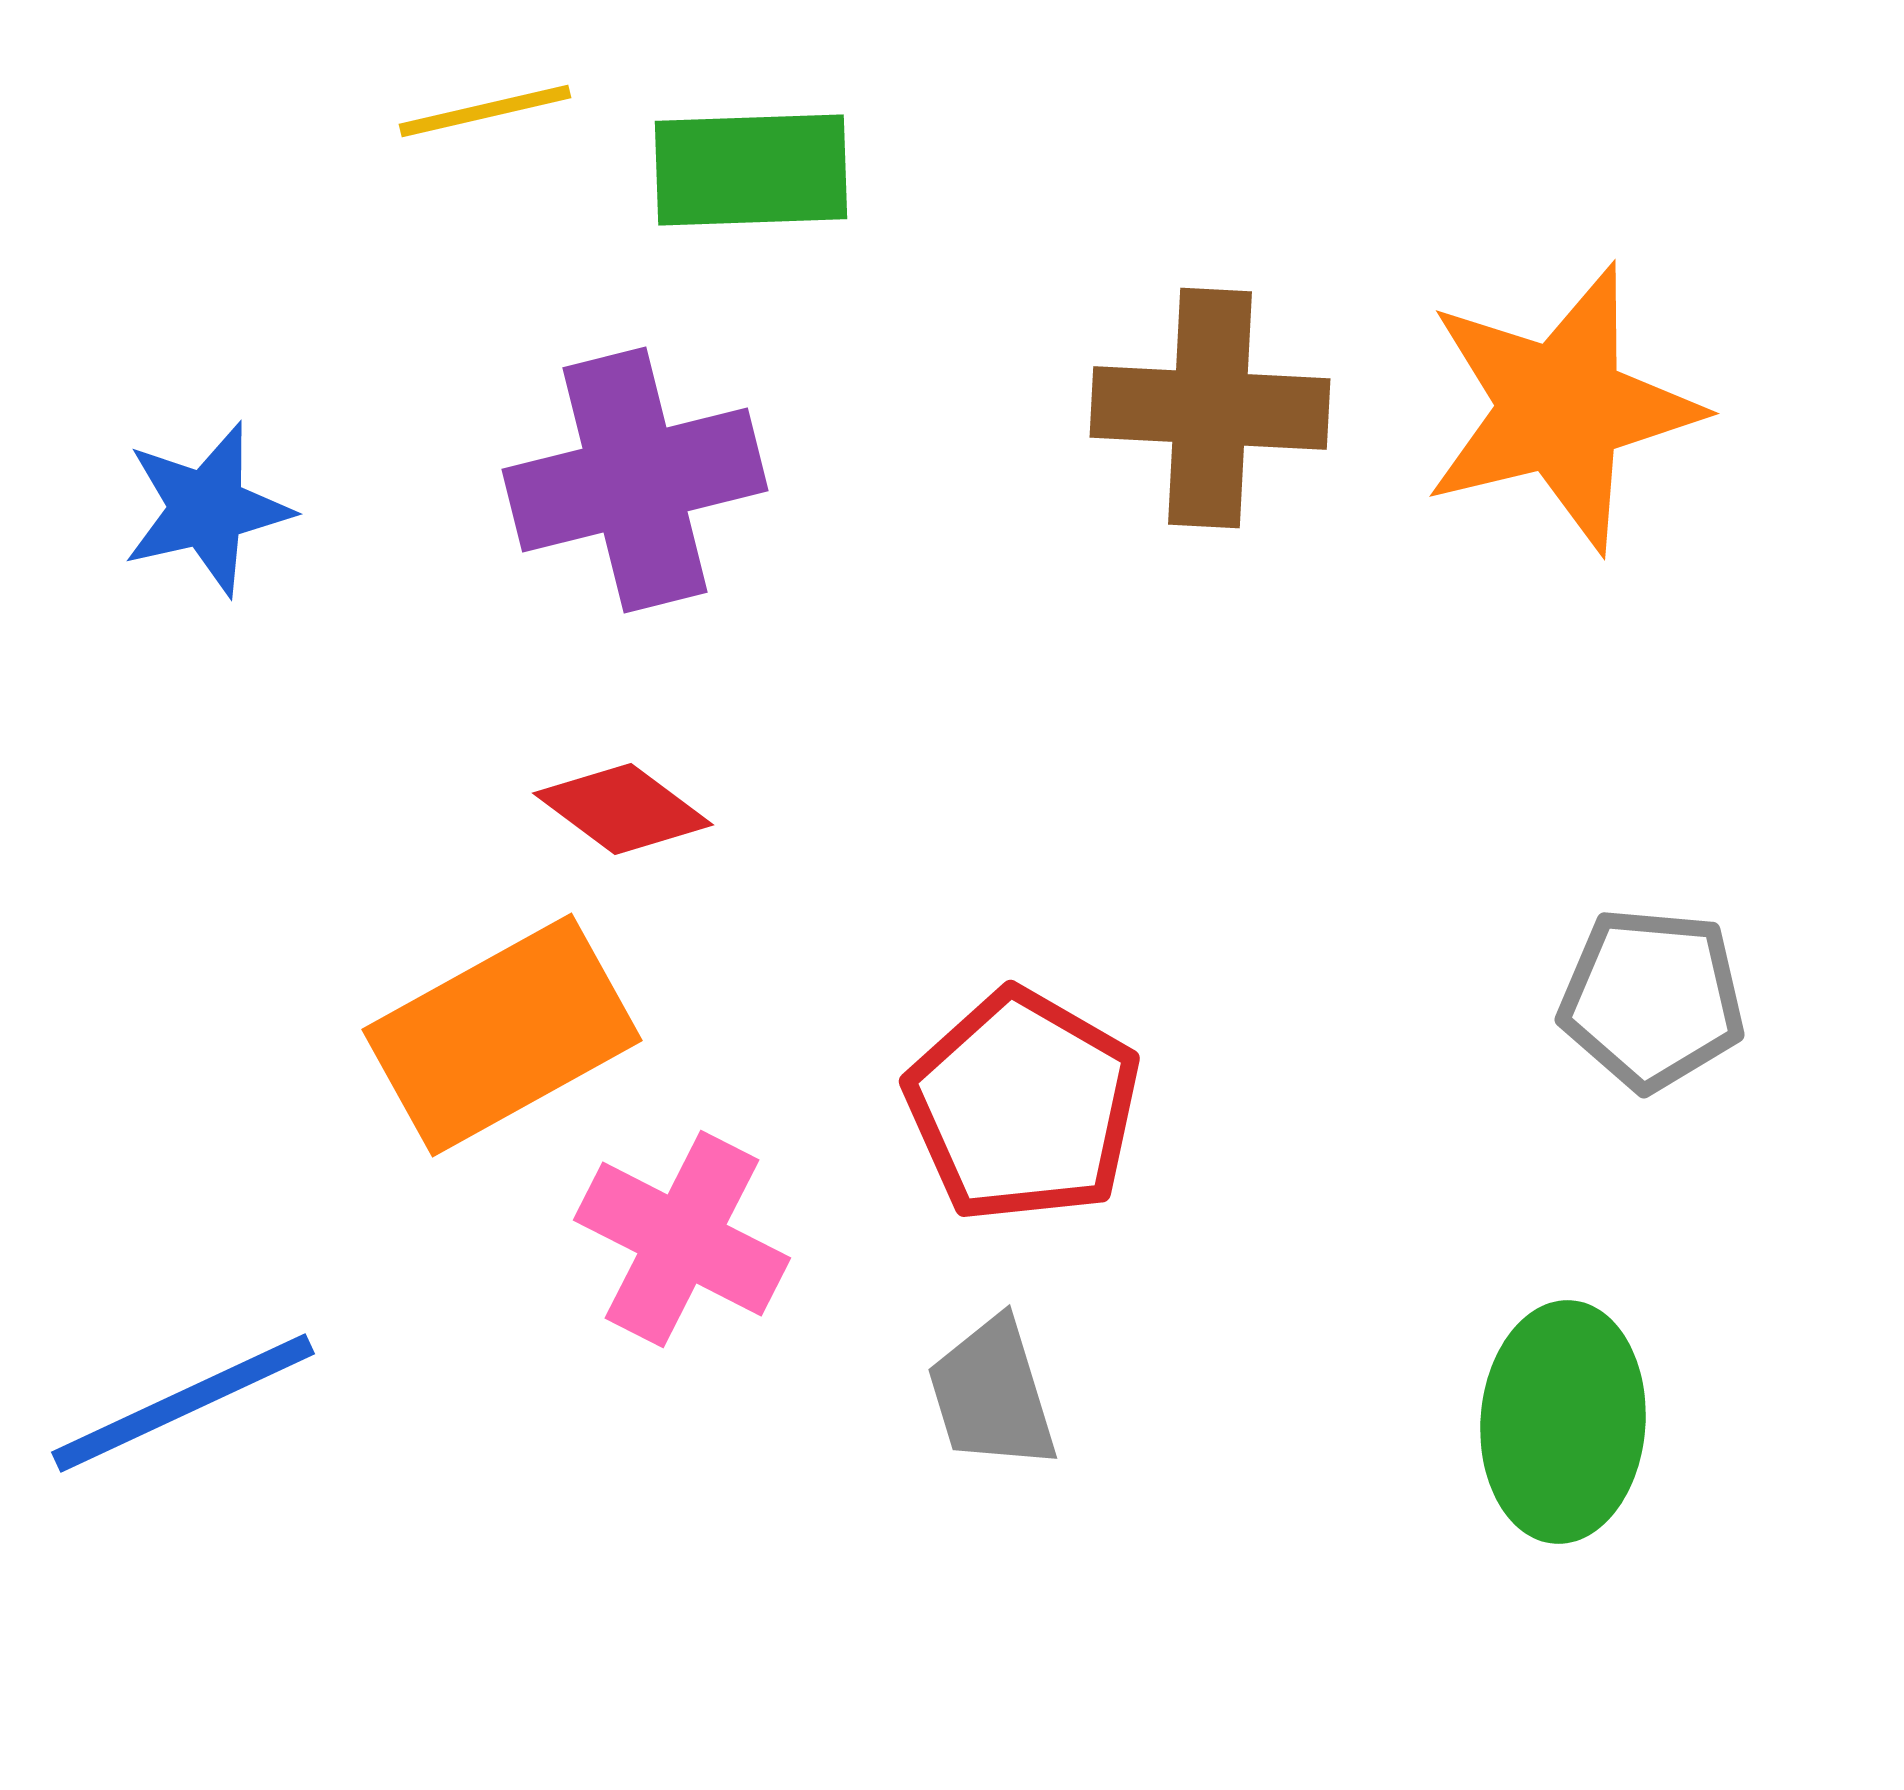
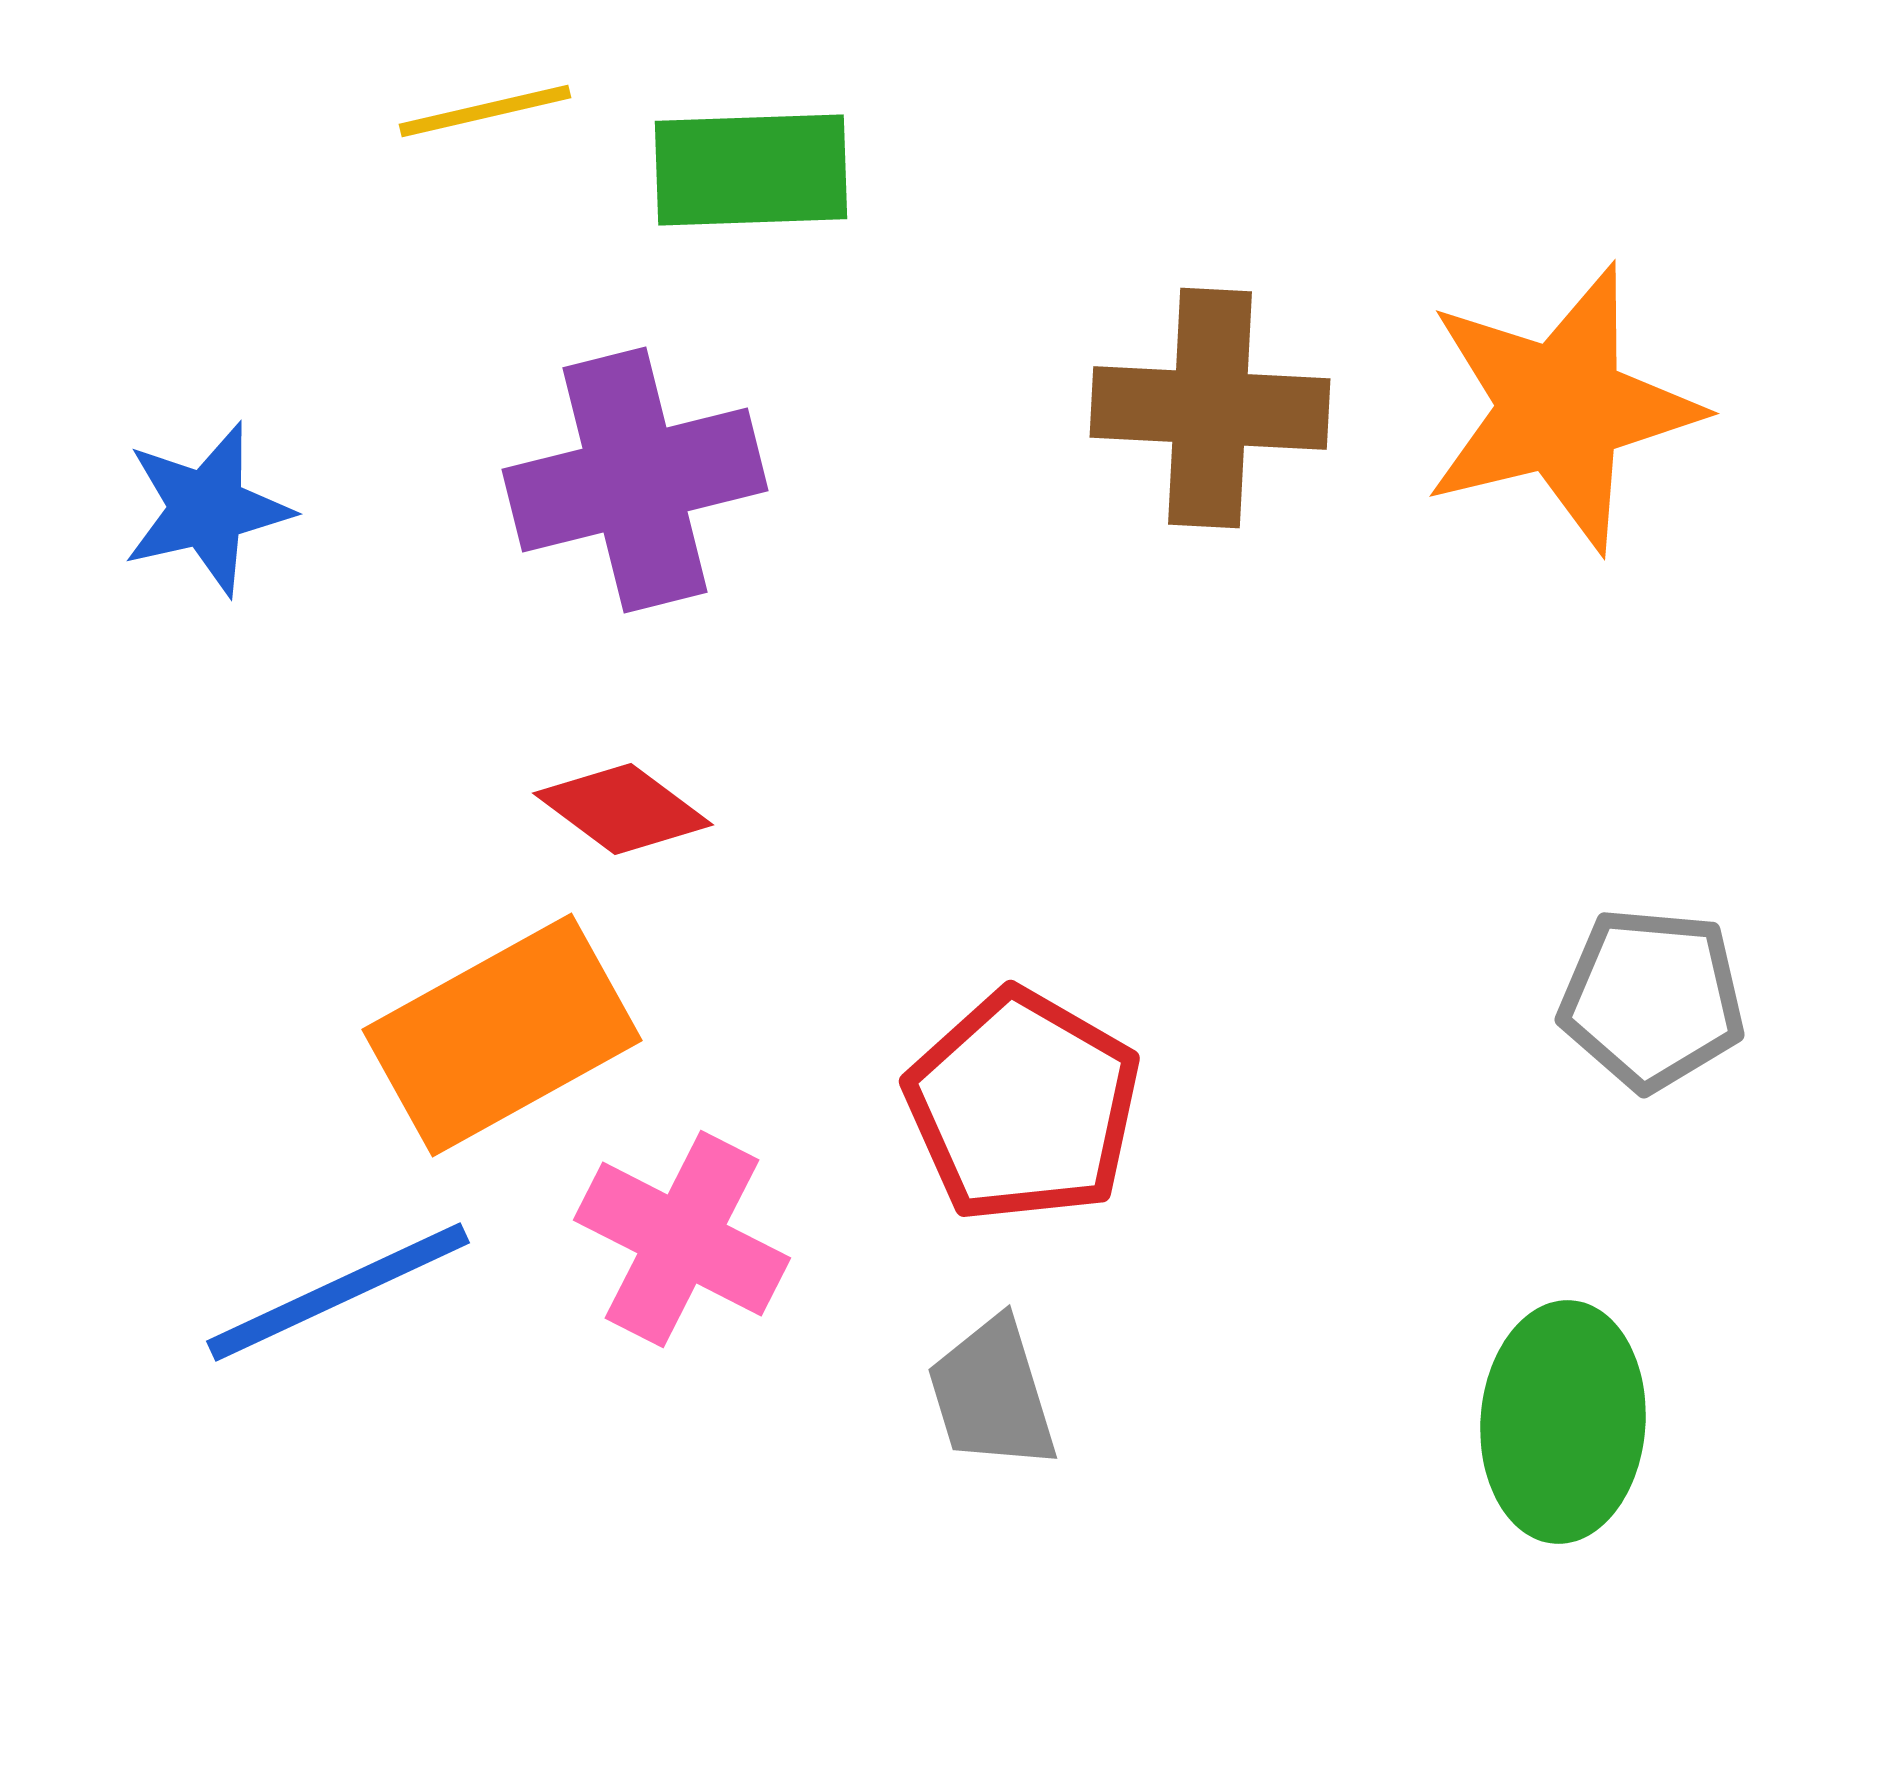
blue line: moved 155 px right, 111 px up
